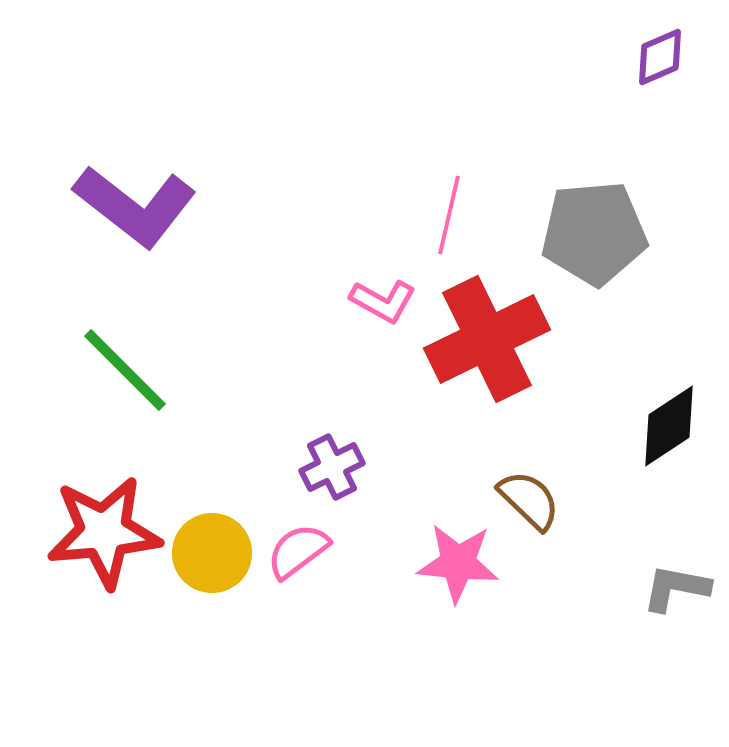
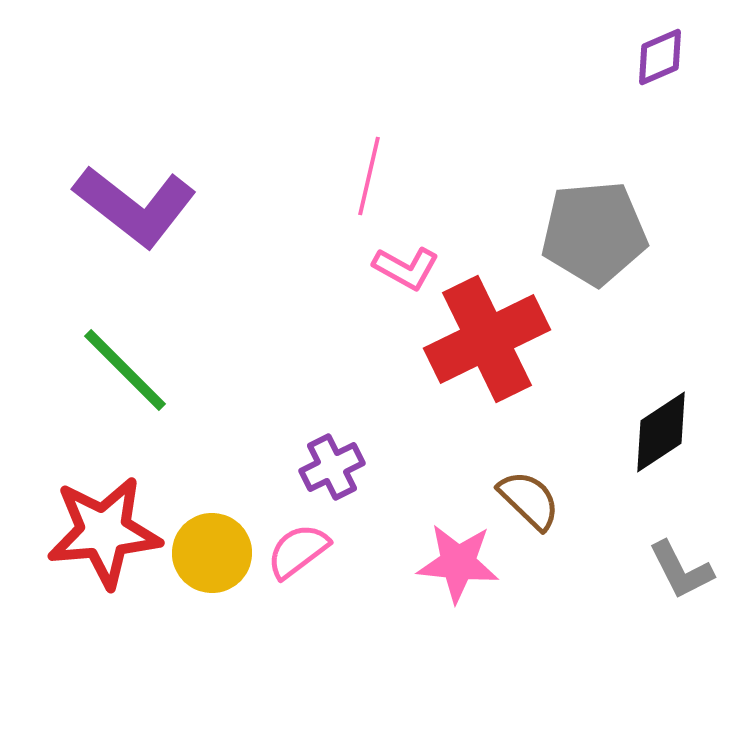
pink line: moved 80 px left, 39 px up
pink L-shape: moved 23 px right, 33 px up
black diamond: moved 8 px left, 6 px down
gray L-shape: moved 5 px right, 18 px up; rotated 128 degrees counterclockwise
